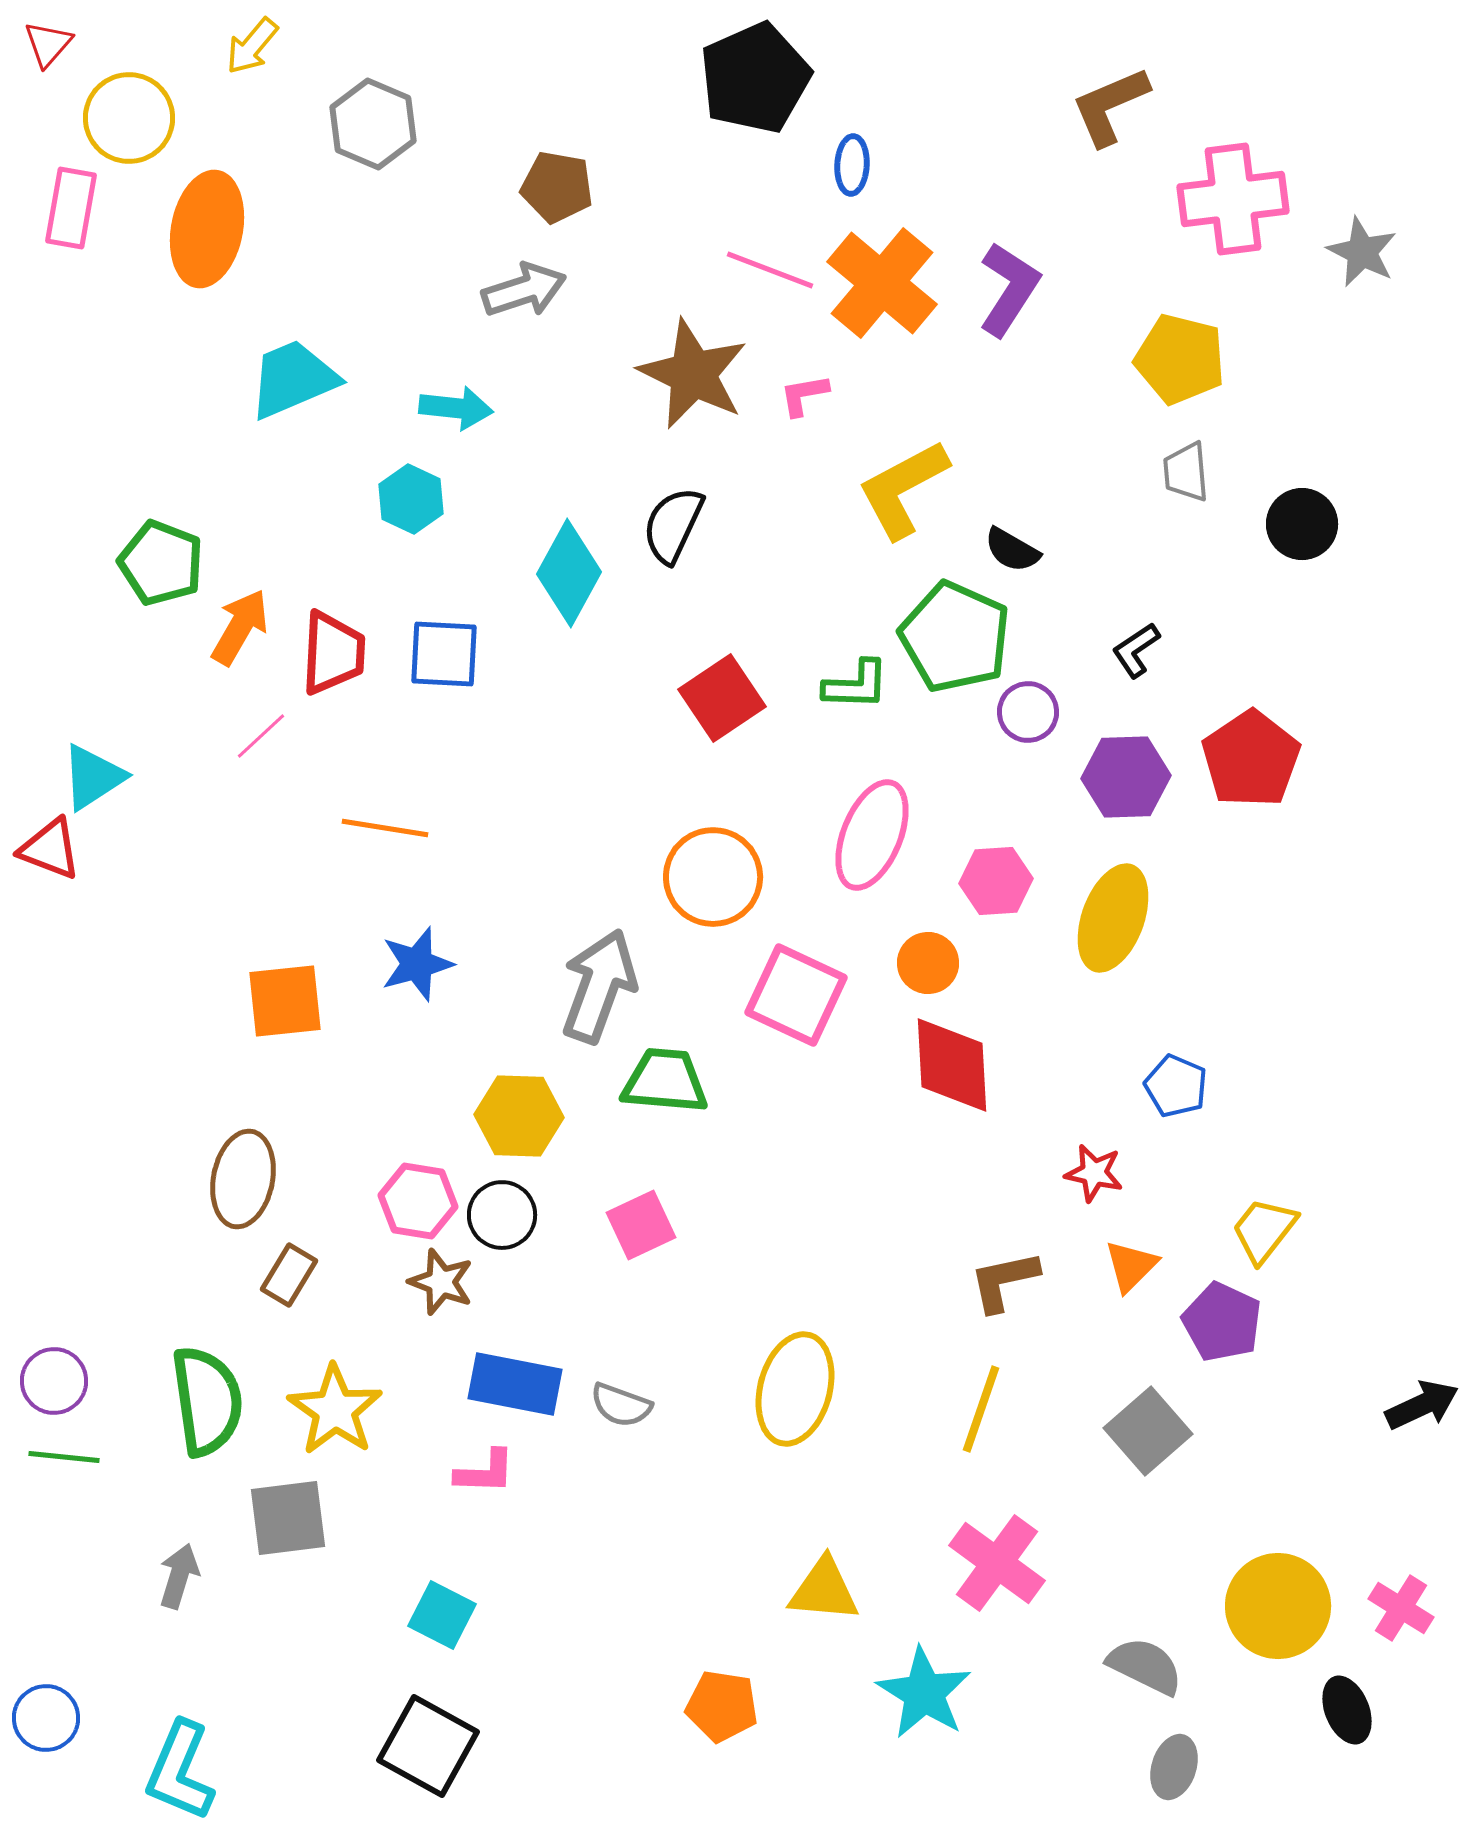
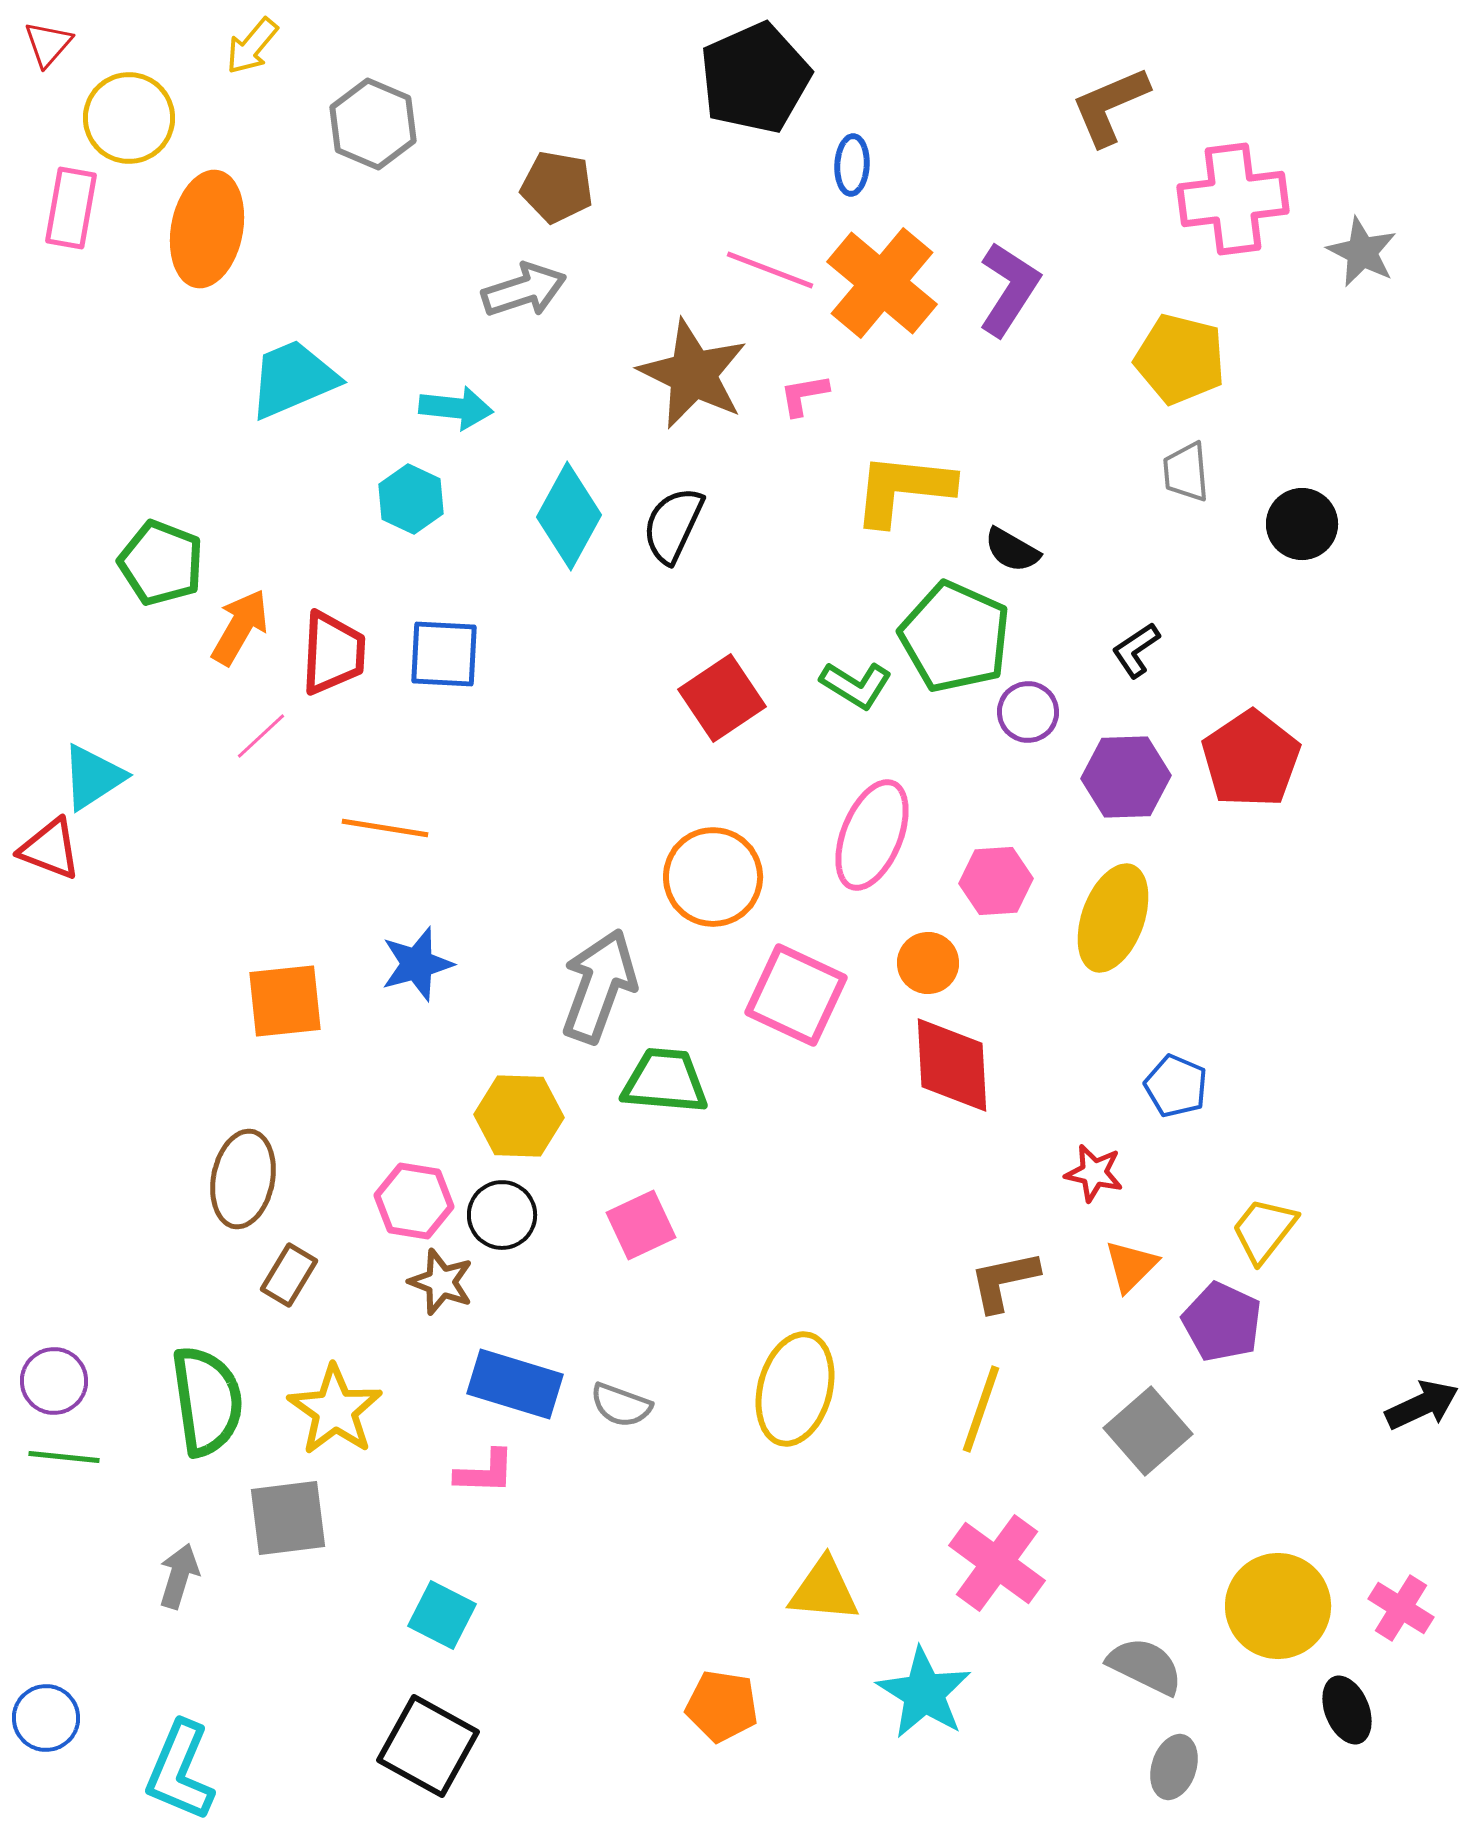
yellow L-shape at (903, 489): rotated 34 degrees clockwise
cyan diamond at (569, 573): moved 57 px up
green L-shape at (856, 685): rotated 30 degrees clockwise
pink hexagon at (418, 1201): moved 4 px left
blue rectangle at (515, 1384): rotated 6 degrees clockwise
